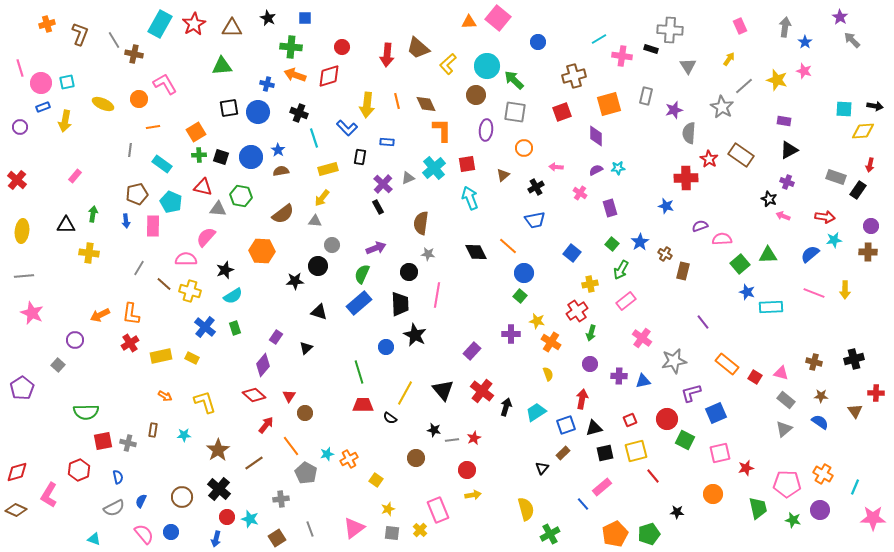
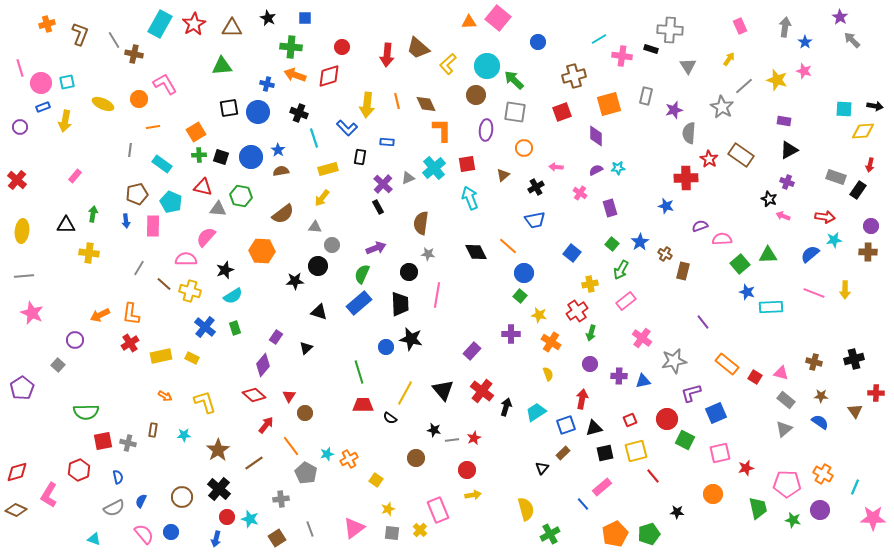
gray triangle at (315, 221): moved 6 px down
yellow star at (537, 321): moved 2 px right, 6 px up
black star at (415, 335): moved 4 px left, 4 px down; rotated 15 degrees counterclockwise
